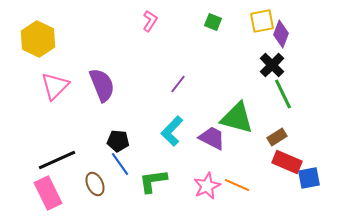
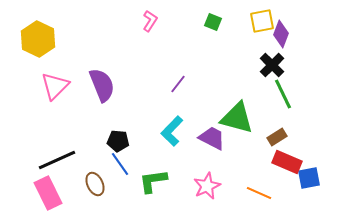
orange line: moved 22 px right, 8 px down
